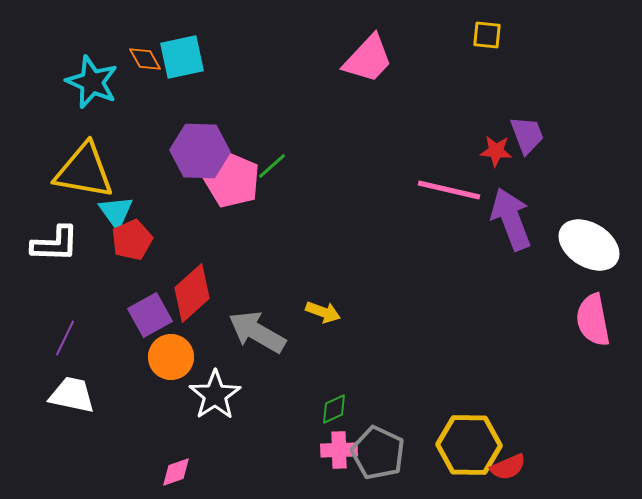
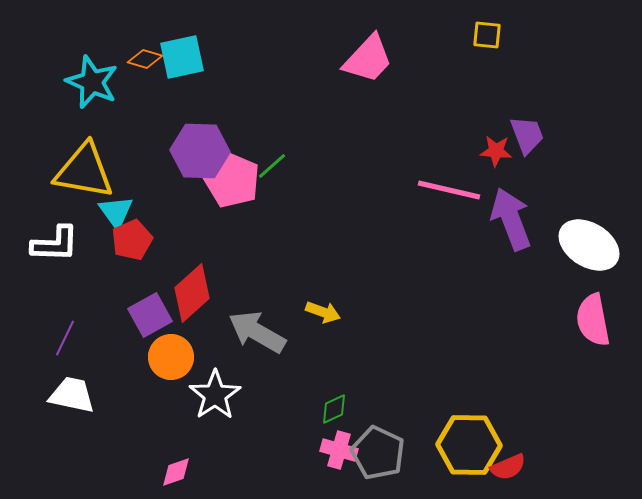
orange diamond: rotated 44 degrees counterclockwise
pink cross: rotated 18 degrees clockwise
